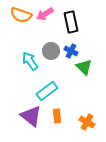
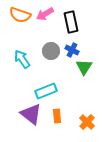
orange semicircle: moved 1 px left
blue cross: moved 1 px right, 1 px up
cyan arrow: moved 8 px left, 2 px up
green triangle: rotated 18 degrees clockwise
cyan rectangle: moved 1 px left; rotated 15 degrees clockwise
purple triangle: moved 2 px up
orange cross: rotated 14 degrees clockwise
